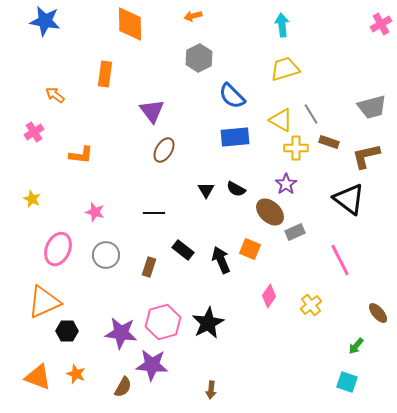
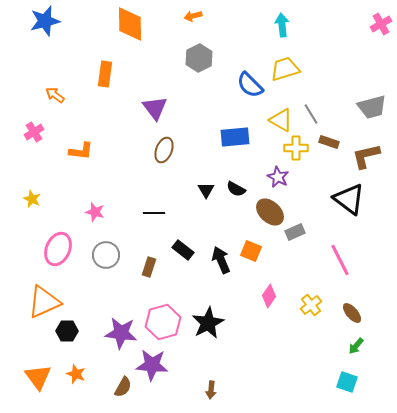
blue star at (45, 21): rotated 24 degrees counterclockwise
blue semicircle at (232, 96): moved 18 px right, 11 px up
purple triangle at (152, 111): moved 3 px right, 3 px up
brown ellipse at (164, 150): rotated 10 degrees counterclockwise
orange L-shape at (81, 155): moved 4 px up
purple star at (286, 184): moved 8 px left, 7 px up; rotated 10 degrees counterclockwise
orange square at (250, 249): moved 1 px right, 2 px down
brown ellipse at (378, 313): moved 26 px left
orange triangle at (38, 377): rotated 32 degrees clockwise
